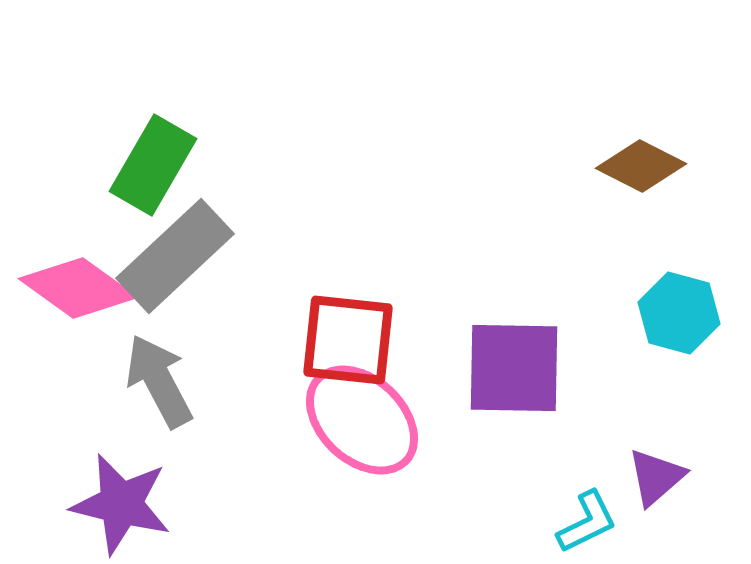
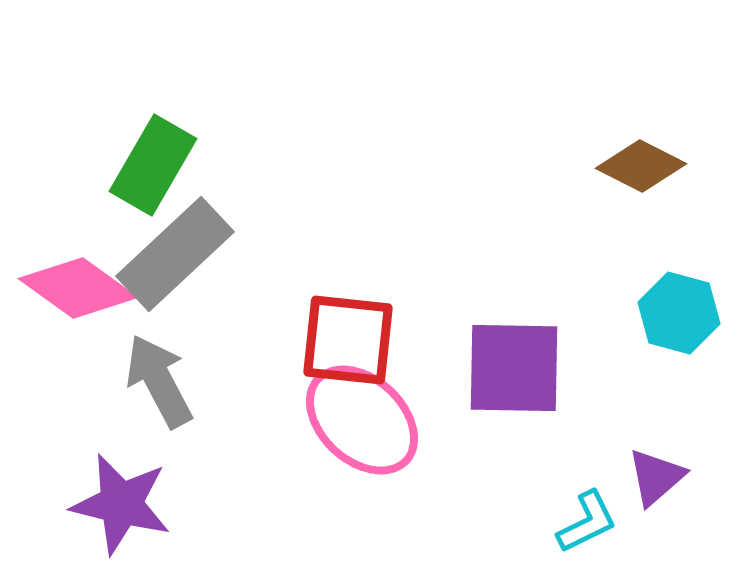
gray rectangle: moved 2 px up
